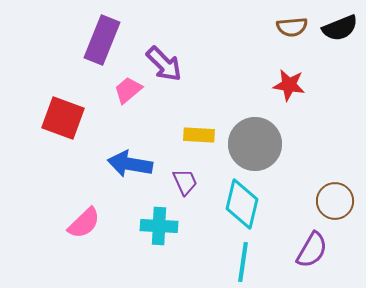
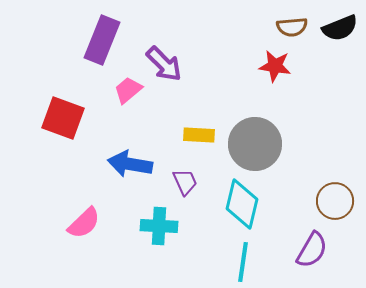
red star: moved 14 px left, 19 px up
